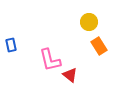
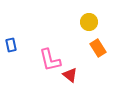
orange rectangle: moved 1 px left, 2 px down
